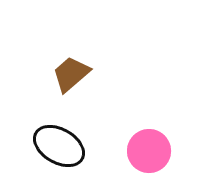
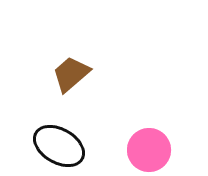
pink circle: moved 1 px up
